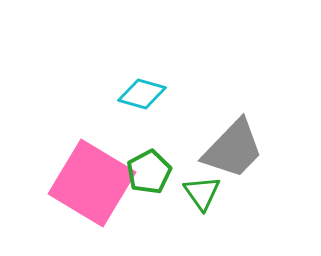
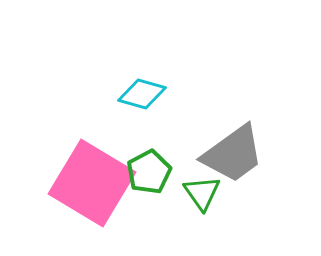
gray trapezoid: moved 5 px down; rotated 10 degrees clockwise
